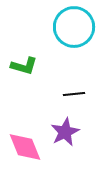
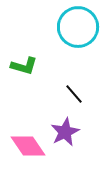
cyan circle: moved 4 px right
black line: rotated 55 degrees clockwise
pink diamond: moved 3 px right, 1 px up; rotated 12 degrees counterclockwise
